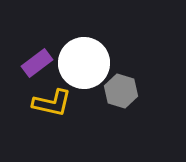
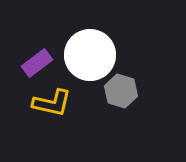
white circle: moved 6 px right, 8 px up
